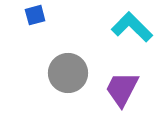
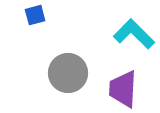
cyan L-shape: moved 2 px right, 7 px down
purple trapezoid: moved 1 px right; rotated 24 degrees counterclockwise
